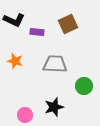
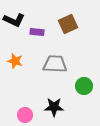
black star: rotated 18 degrees clockwise
